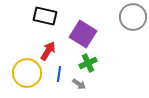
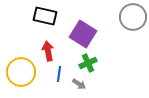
red arrow: rotated 42 degrees counterclockwise
yellow circle: moved 6 px left, 1 px up
